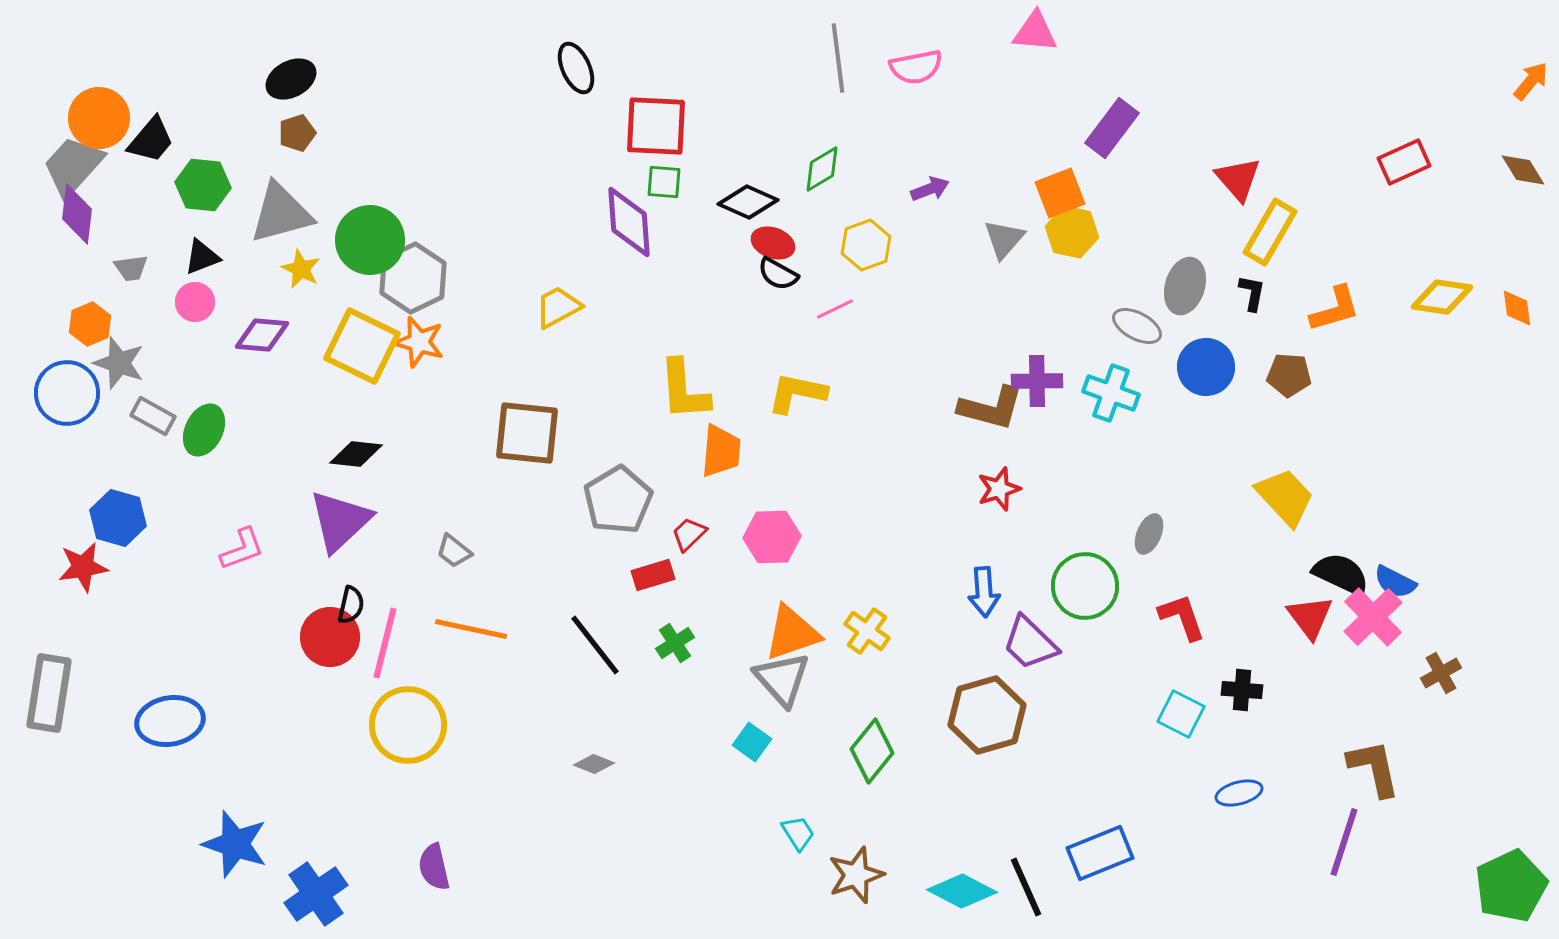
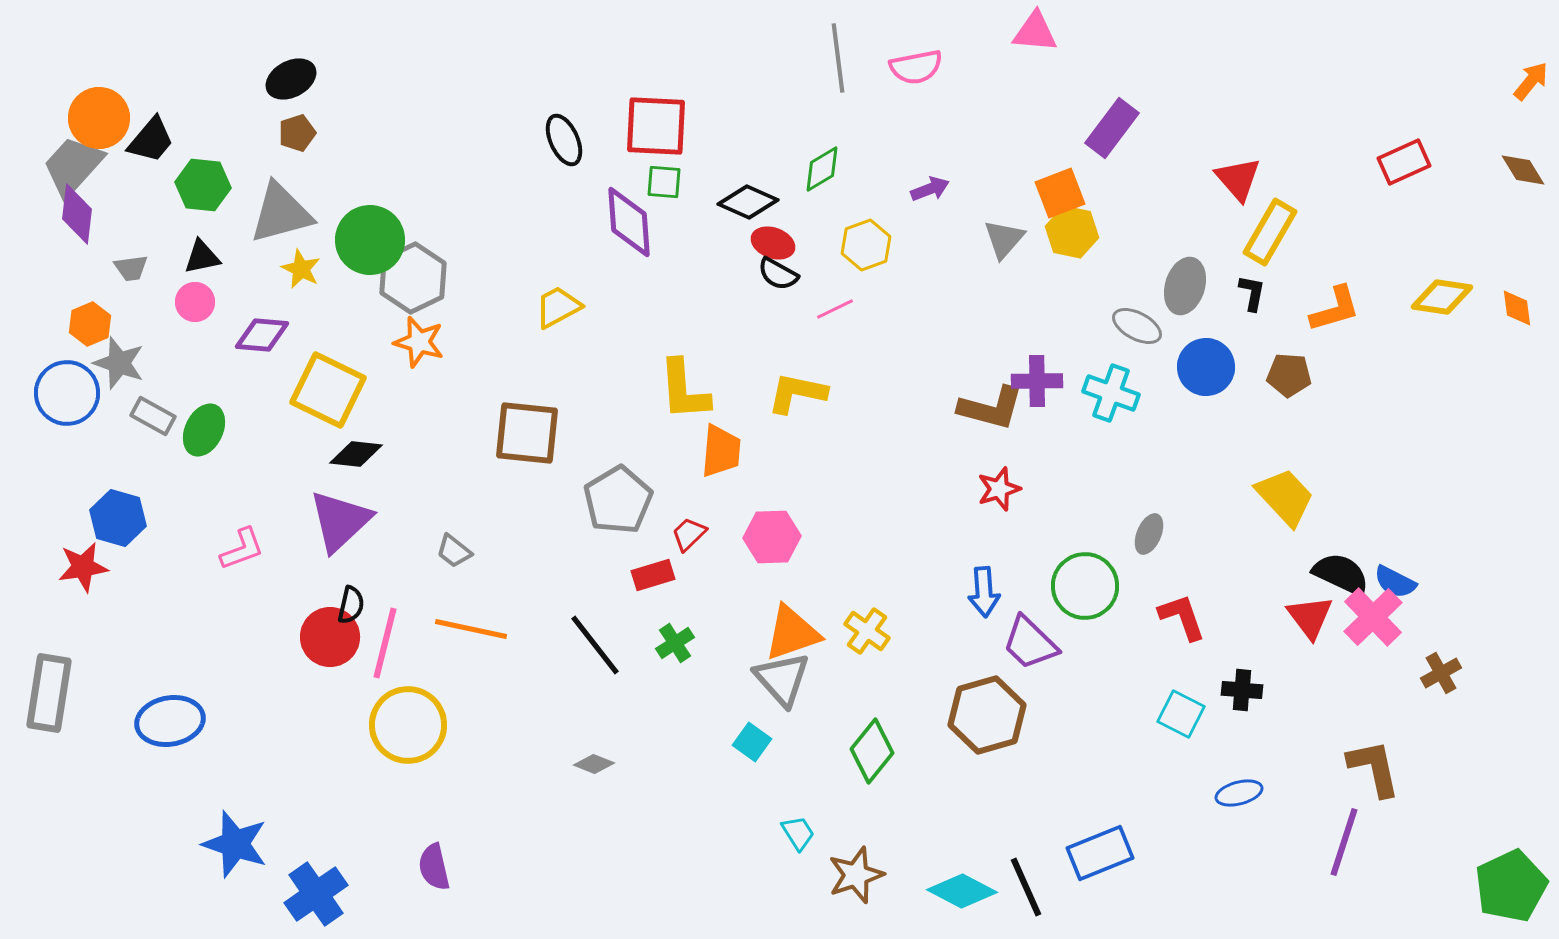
black ellipse at (576, 68): moved 12 px left, 72 px down
black triangle at (202, 257): rotated 9 degrees clockwise
yellow square at (362, 346): moved 34 px left, 44 px down
